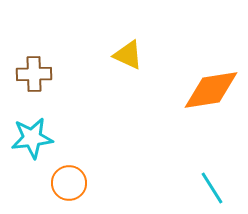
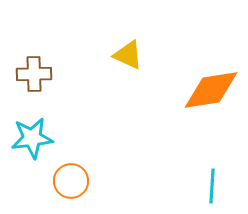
orange circle: moved 2 px right, 2 px up
cyan line: moved 2 px up; rotated 36 degrees clockwise
